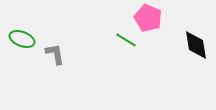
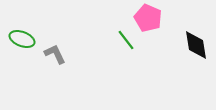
green line: rotated 20 degrees clockwise
gray L-shape: rotated 15 degrees counterclockwise
